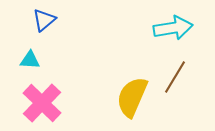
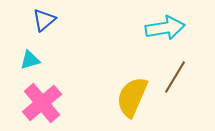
cyan arrow: moved 8 px left
cyan triangle: rotated 20 degrees counterclockwise
pink cross: rotated 6 degrees clockwise
